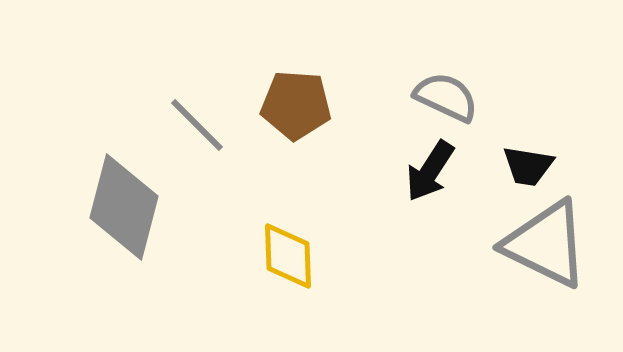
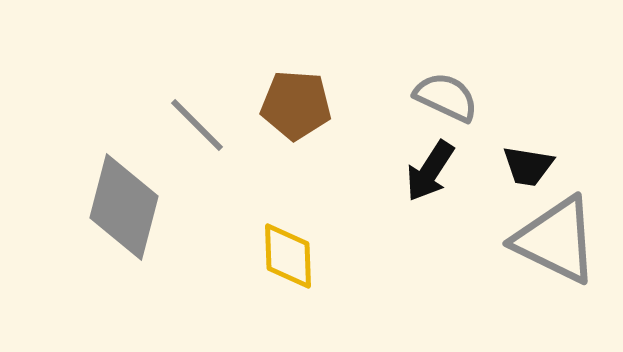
gray triangle: moved 10 px right, 4 px up
